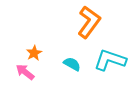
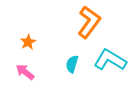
orange star: moved 6 px left, 11 px up
cyan L-shape: rotated 12 degrees clockwise
cyan semicircle: rotated 102 degrees counterclockwise
